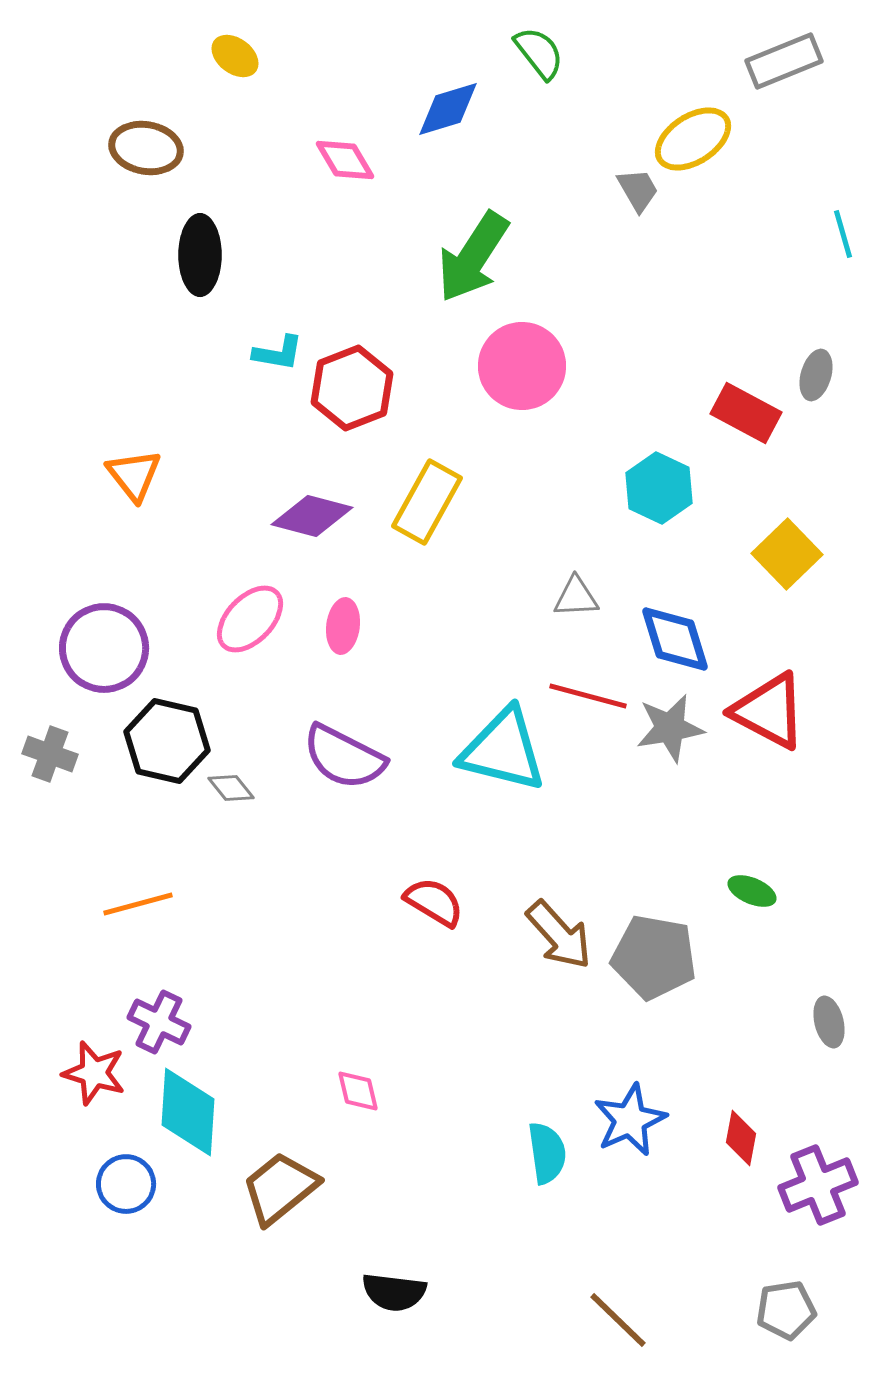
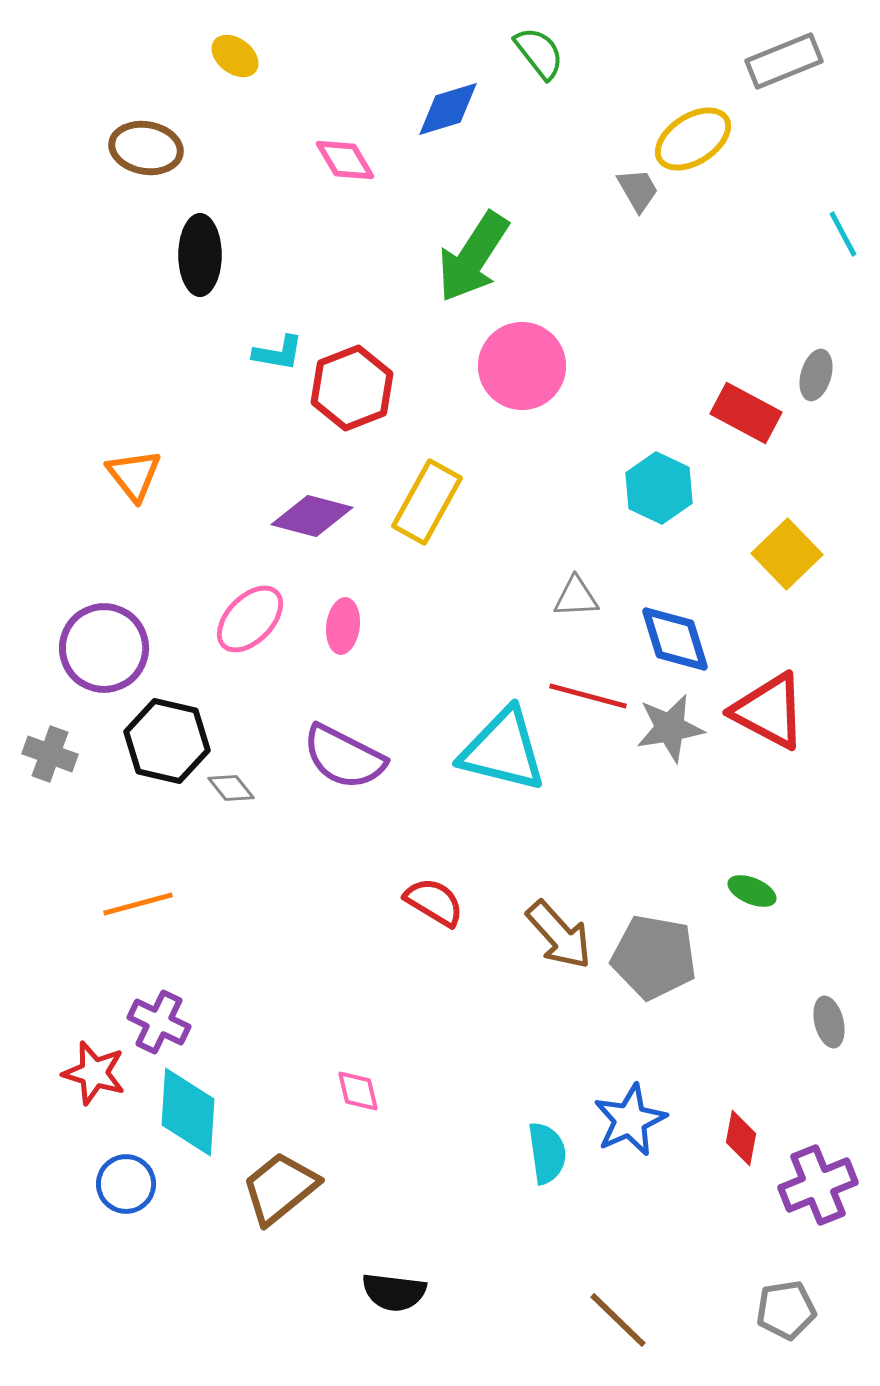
cyan line at (843, 234): rotated 12 degrees counterclockwise
